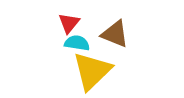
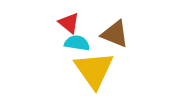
red triangle: rotated 30 degrees counterclockwise
yellow triangle: moved 2 px right, 1 px up; rotated 21 degrees counterclockwise
